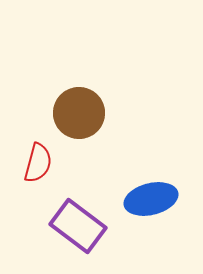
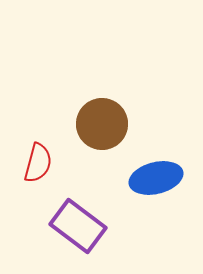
brown circle: moved 23 px right, 11 px down
blue ellipse: moved 5 px right, 21 px up
